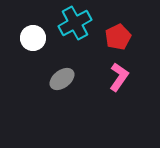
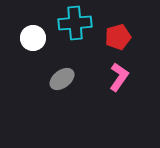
cyan cross: rotated 24 degrees clockwise
red pentagon: rotated 10 degrees clockwise
